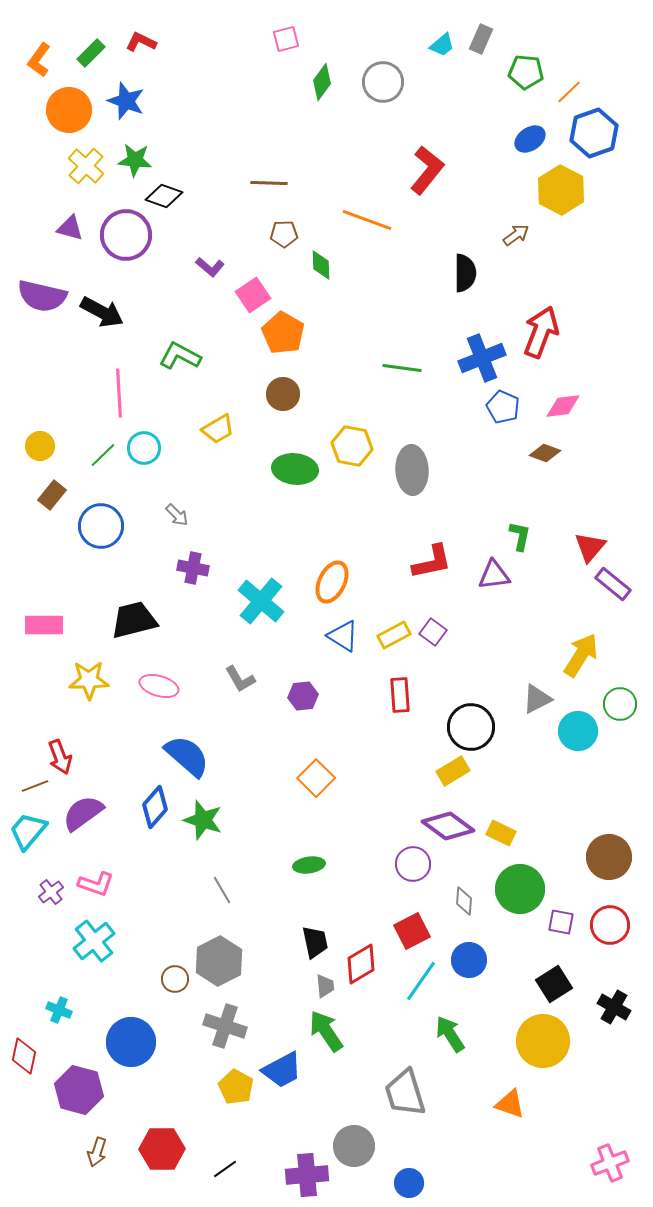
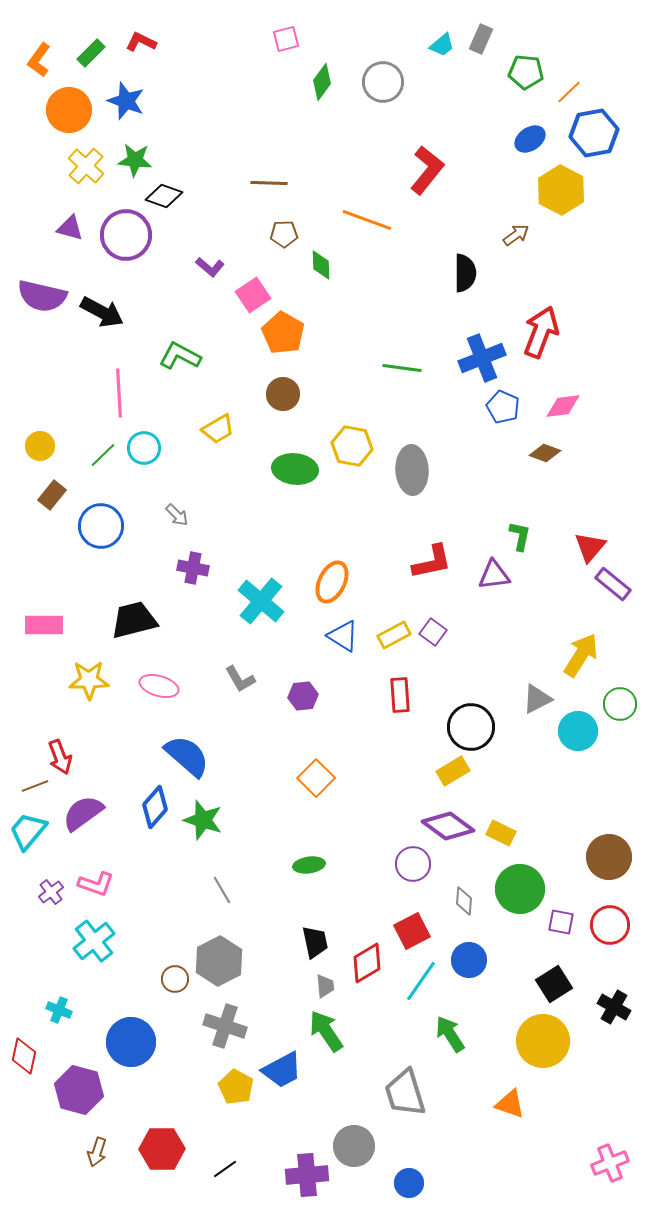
blue hexagon at (594, 133): rotated 9 degrees clockwise
red diamond at (361, 964): moved 6 px right, 1 px up
